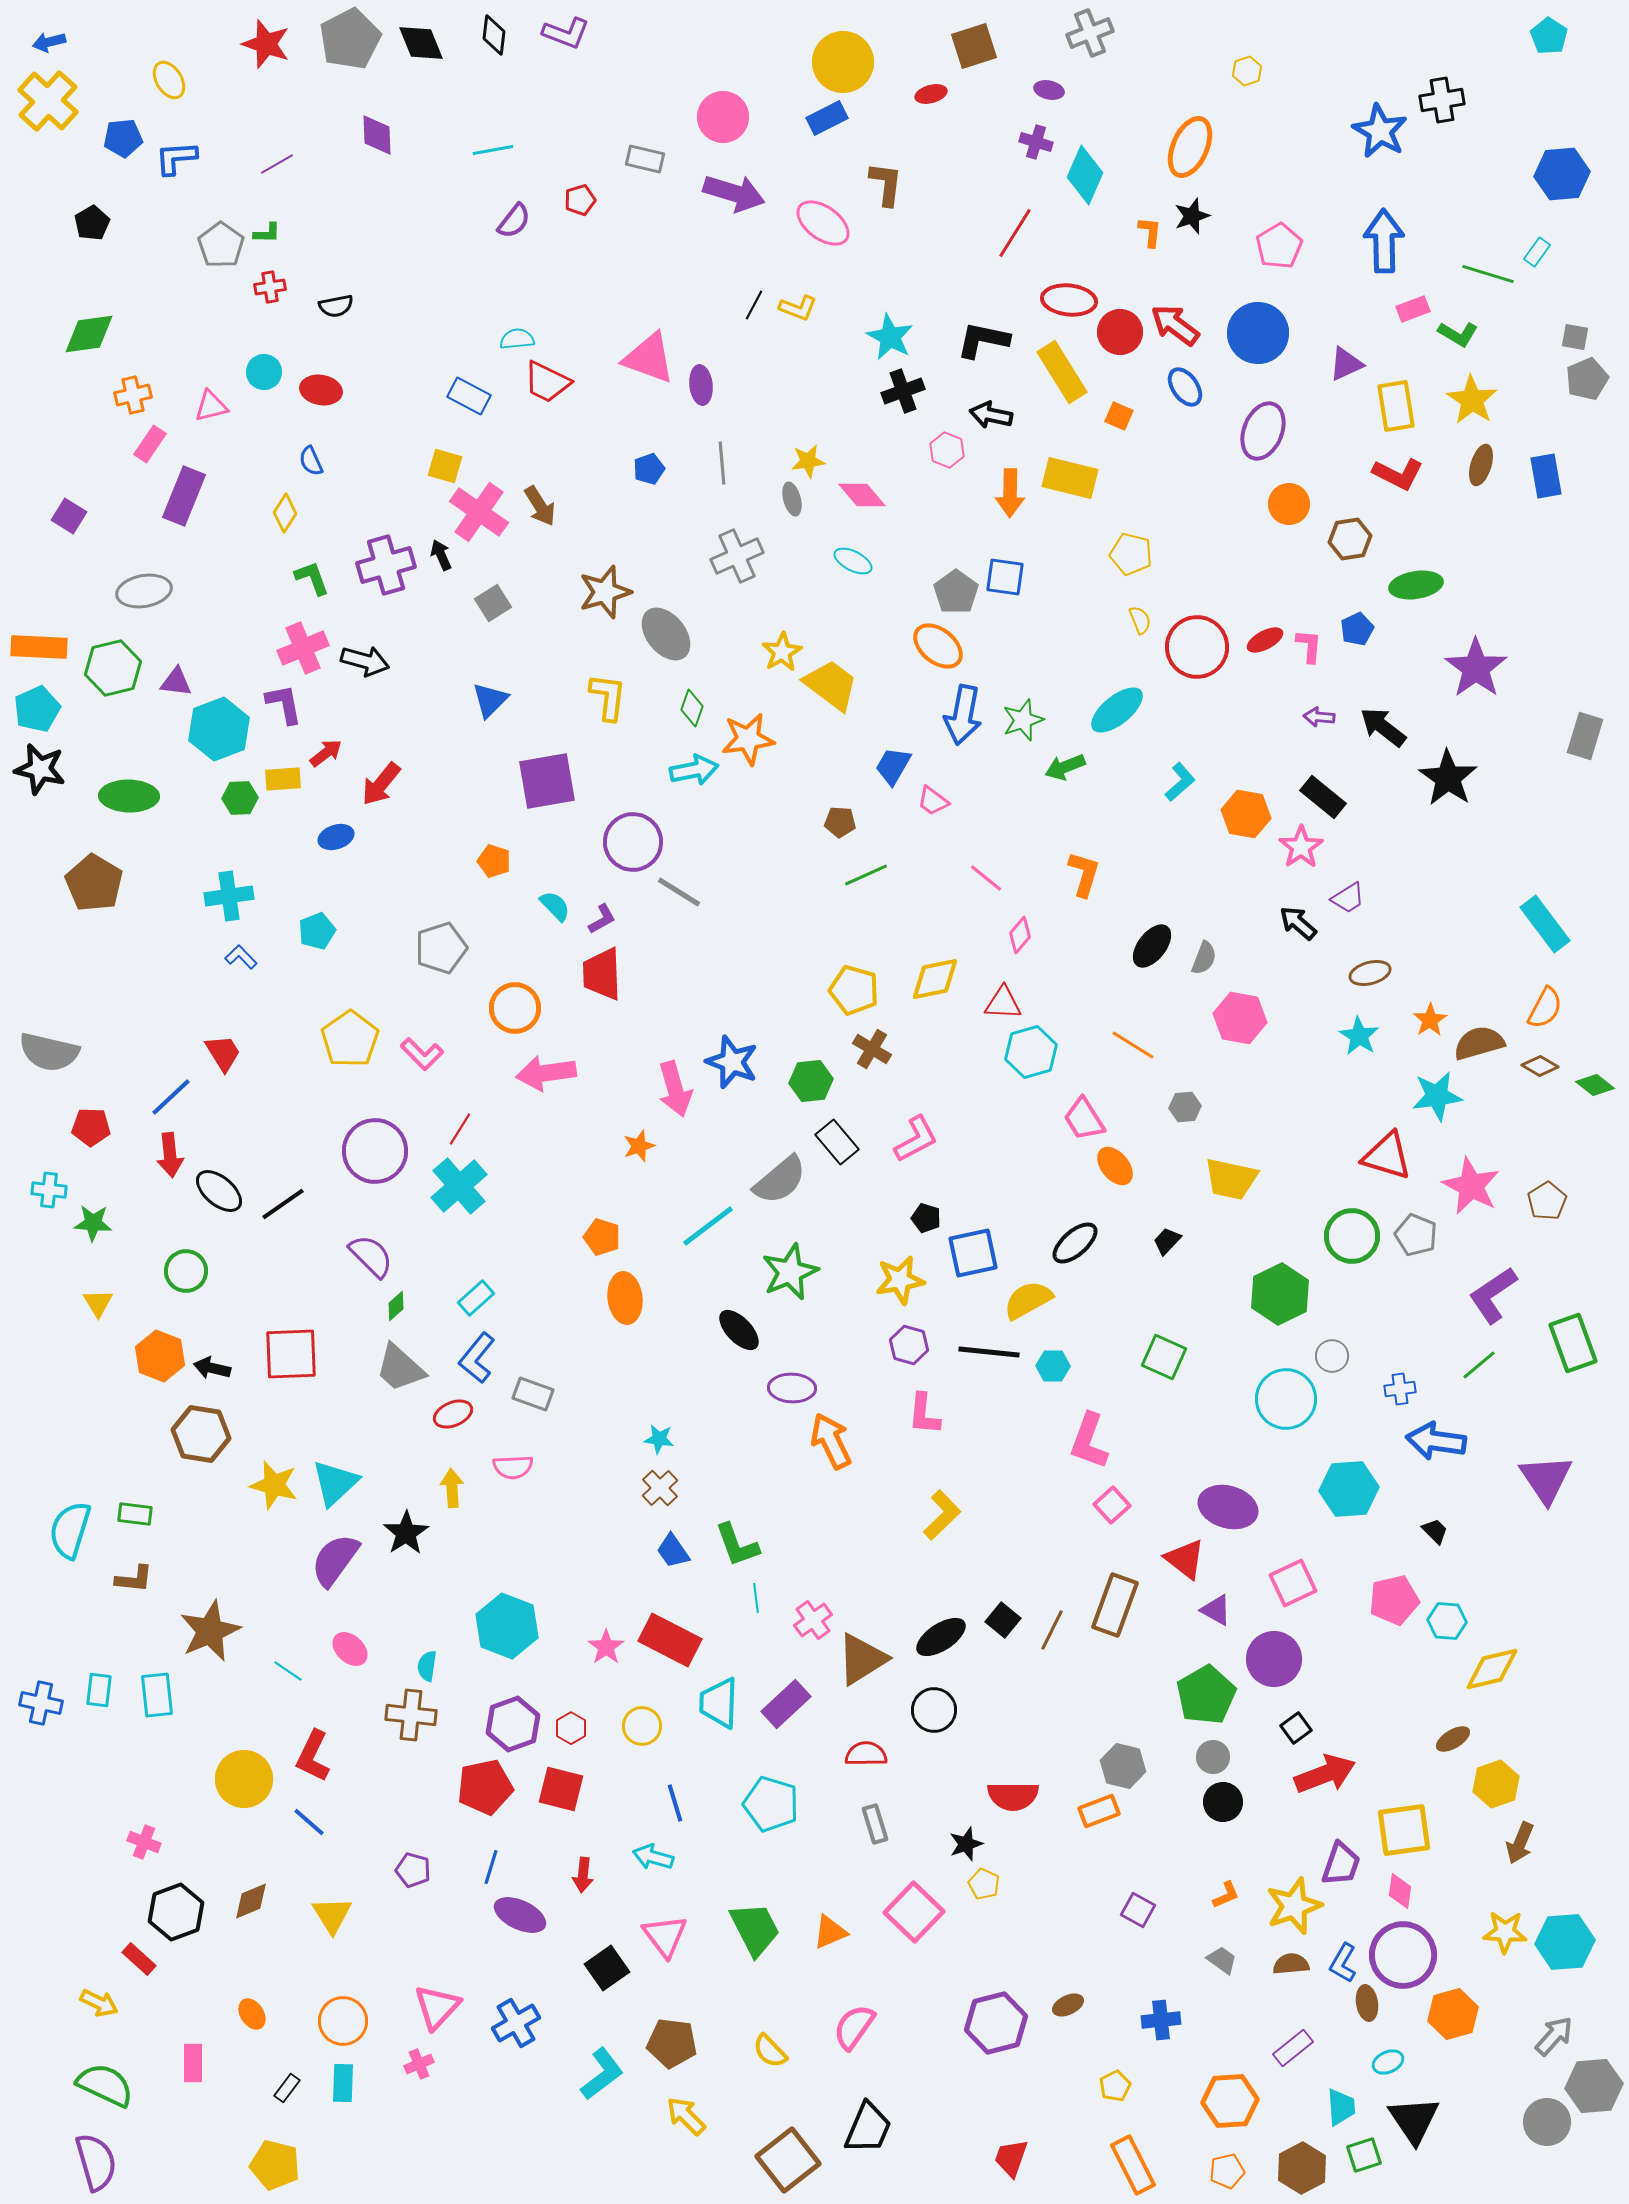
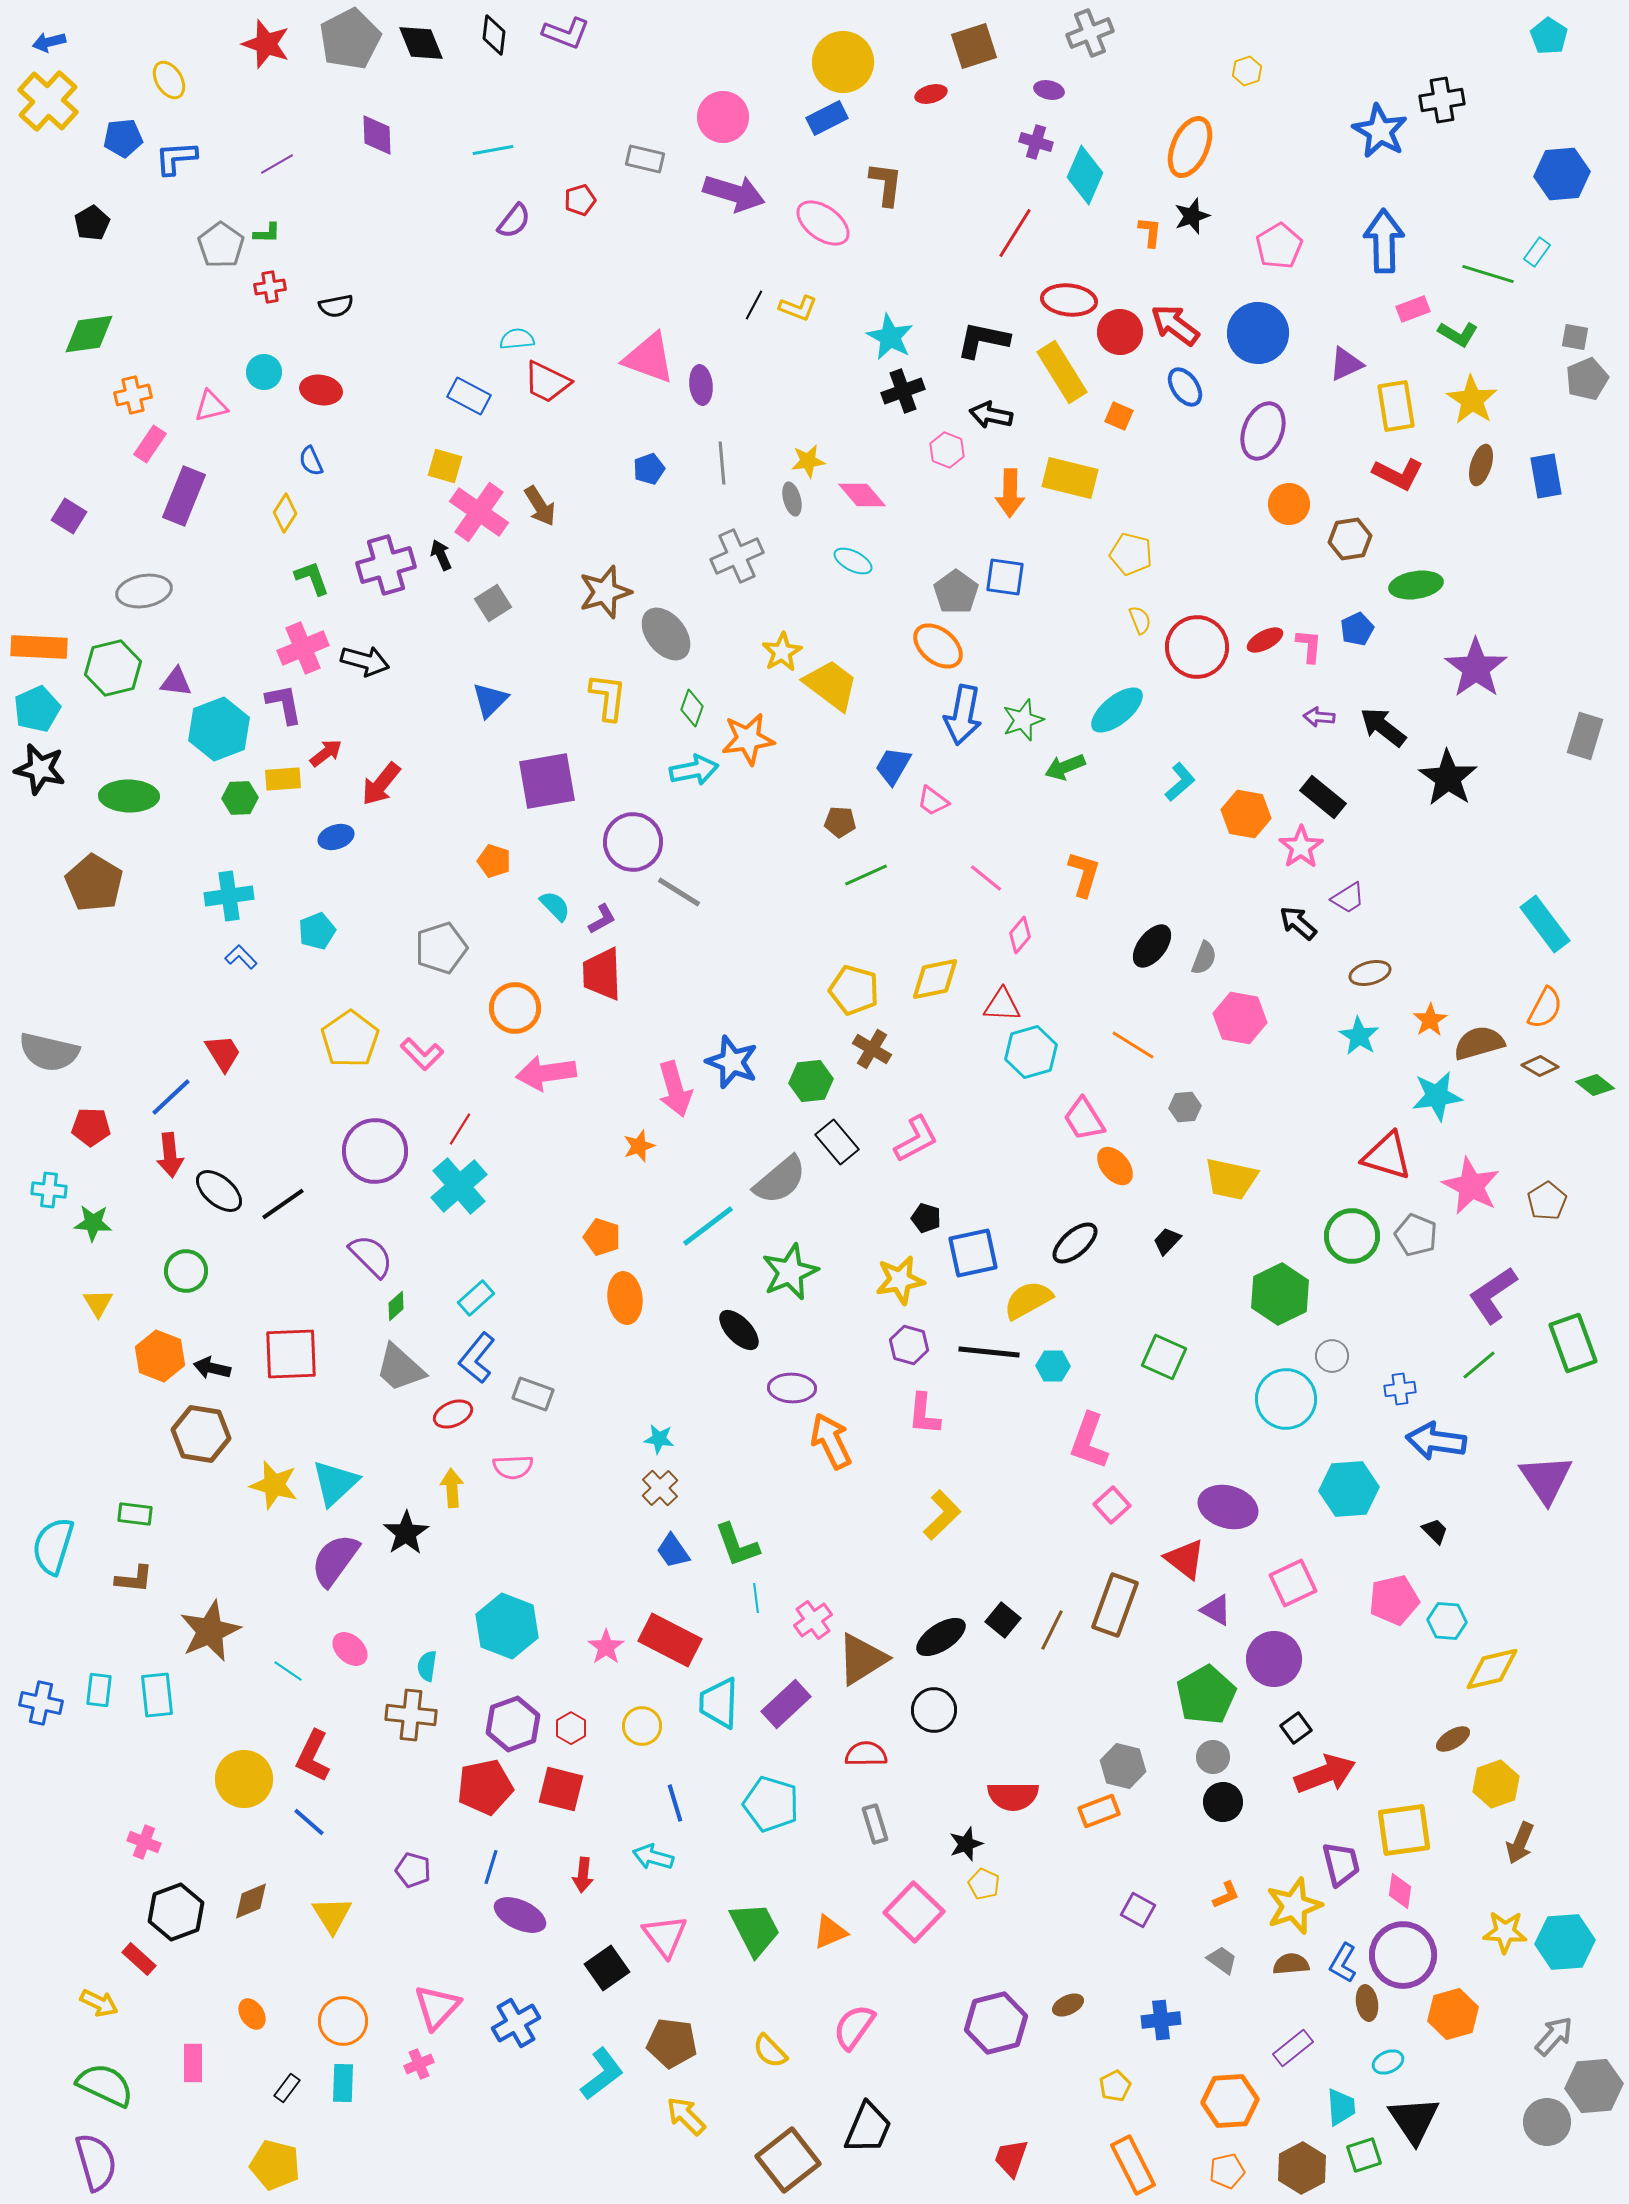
red triangle at (1003, 1003): moved 1 px left, 2 px down
cyan semicircle at (70, 1530): moved 17 px left, 16 px down
purple trapezoid at (1341, 1864): rotated 33 degrees counterclockwise
